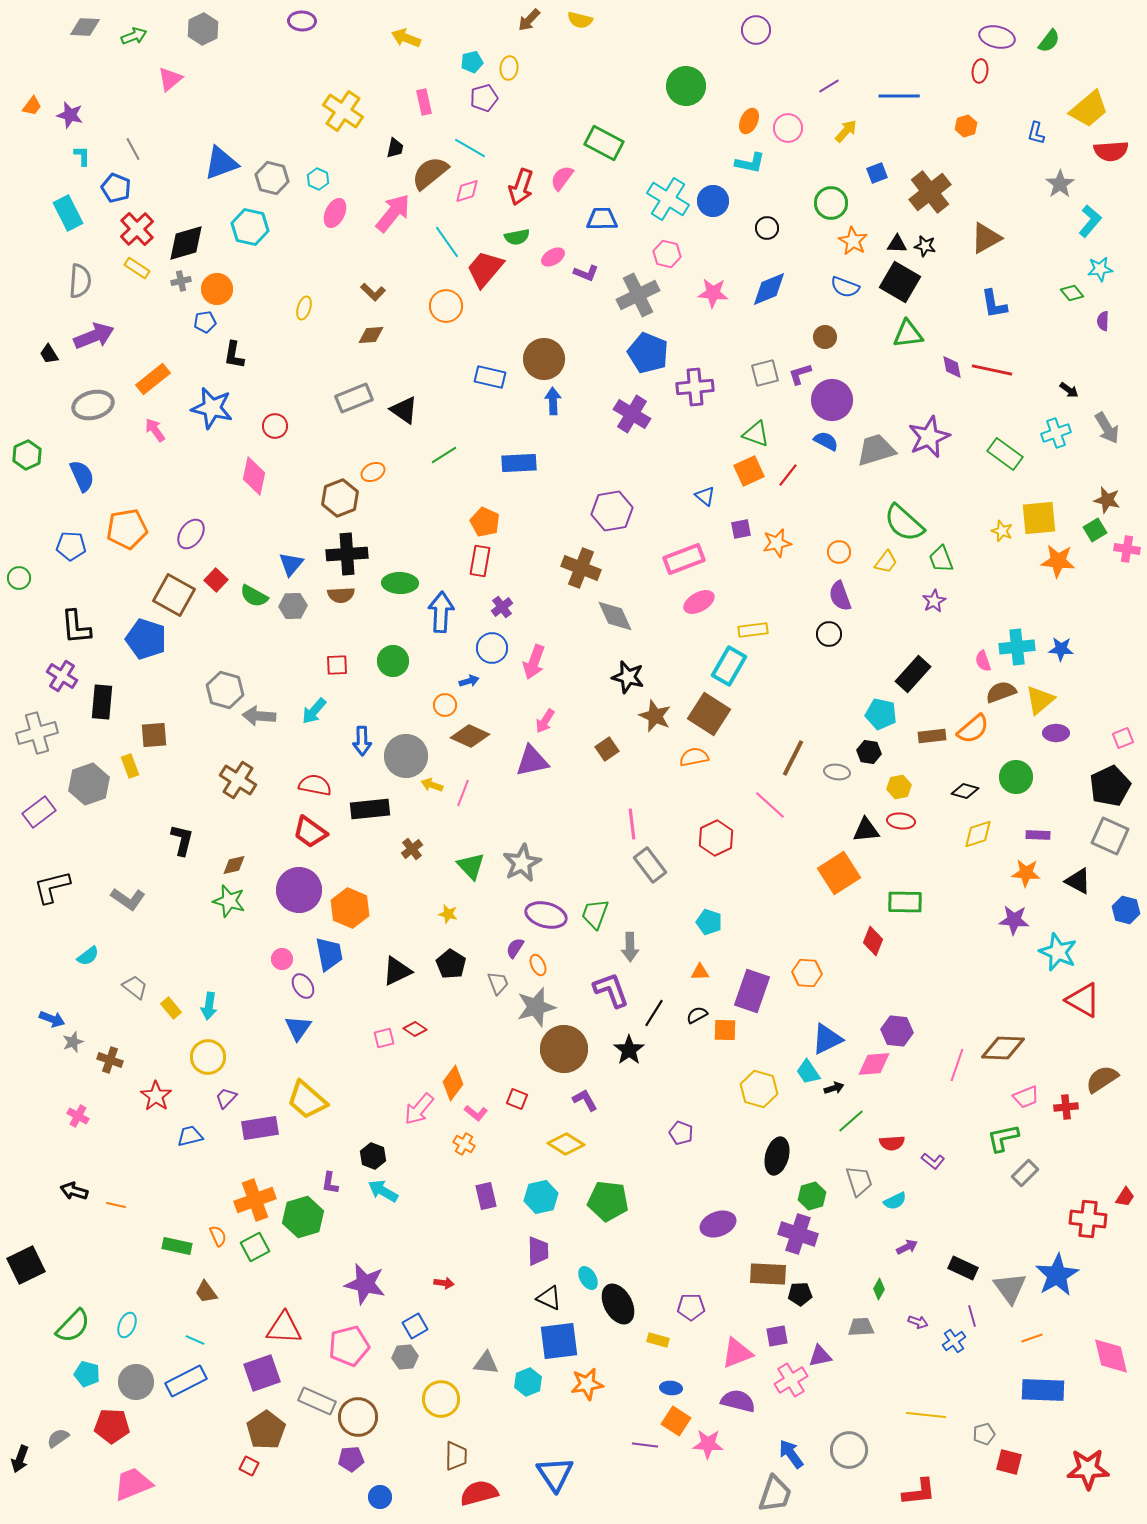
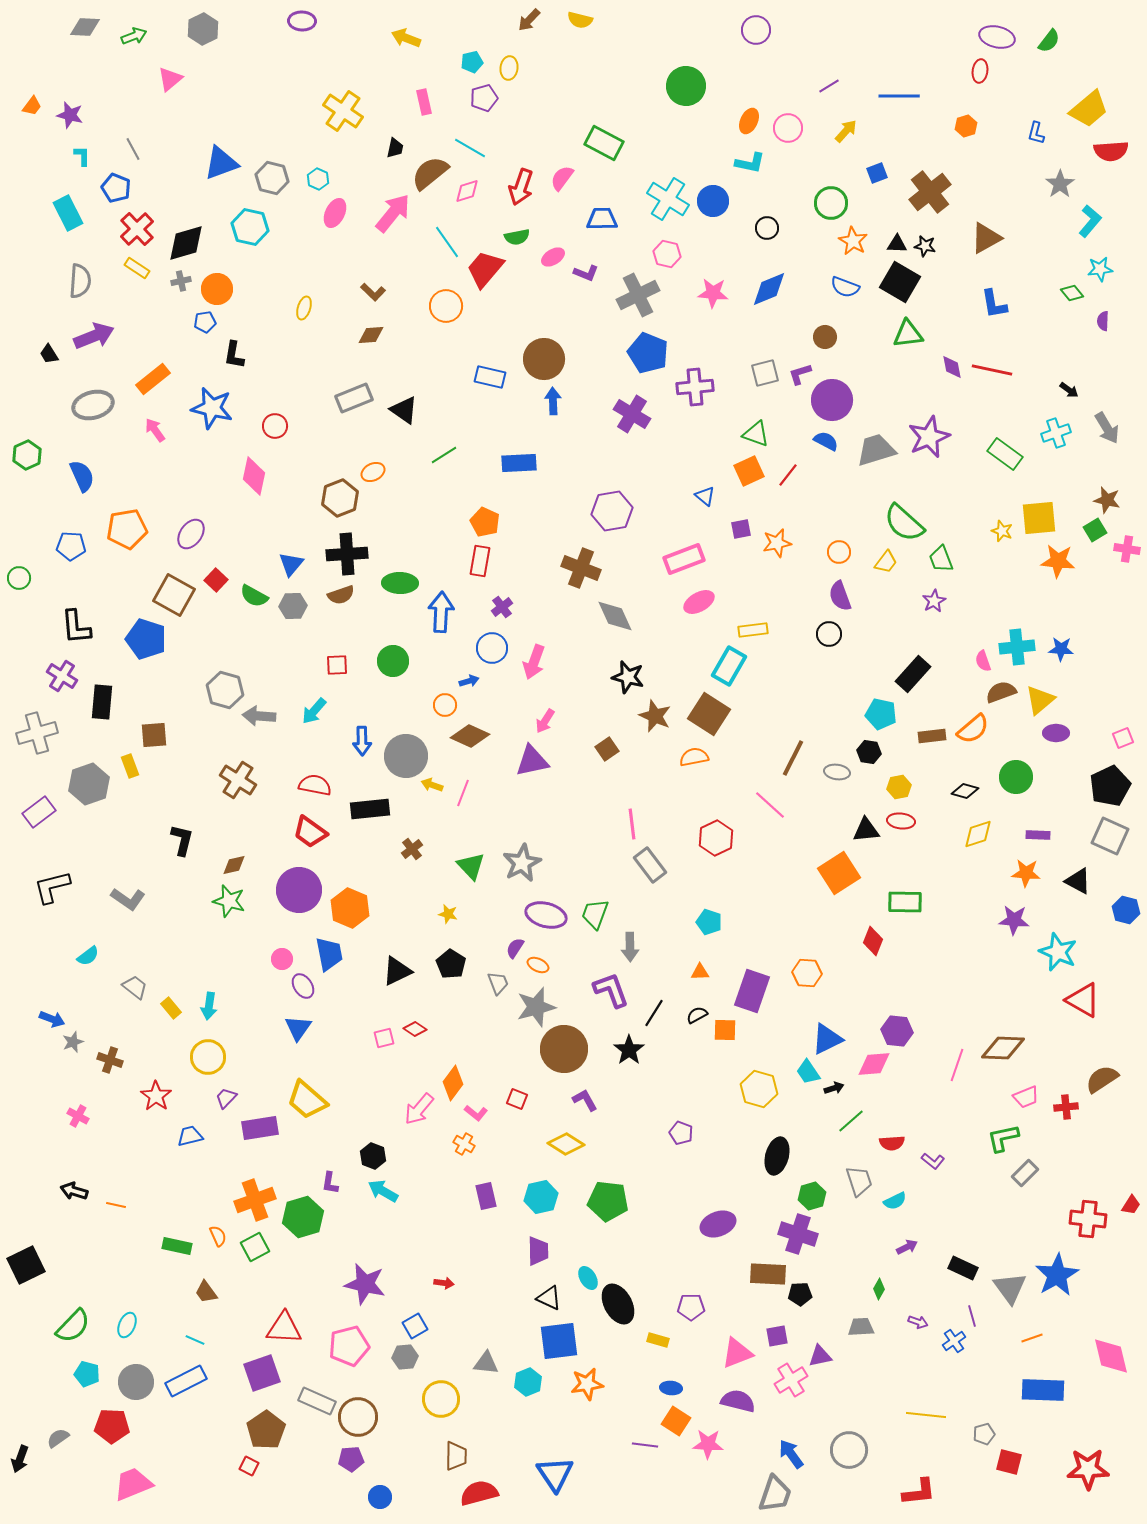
brown semicircle at (341, 595): rotated 16 degrees counterclockwise
orange ellipse at (538, 965): rotated 40 degrees counterclockwise
red trapezoid at (1125, 1197): moved 6 px right, 8 px down
